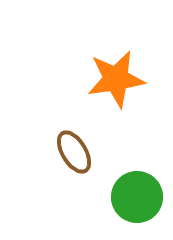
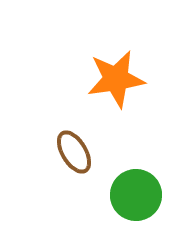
green circle: moved 1 px left, 2 px up
